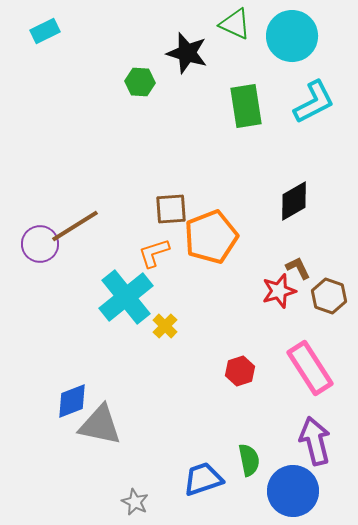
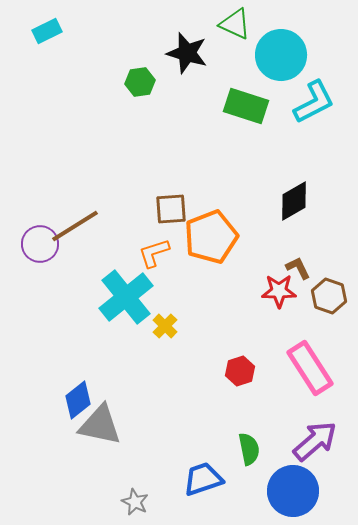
cyan rectangle: moved 2 px right
cyan circle: moved 11 px left, 19 px down
green hexagon: rotated 12 degrees counterclockwise
green rectangle: rotated 63 degrees counterclockwise
red star: rotated 16 degrees clockwise
blue diamond: moved 6 px right, 1 px up; rotated 18 degrees counterclockwise
purple arrow: rotated 63 degrees clockwise
green semicircle: moved 11 px up
